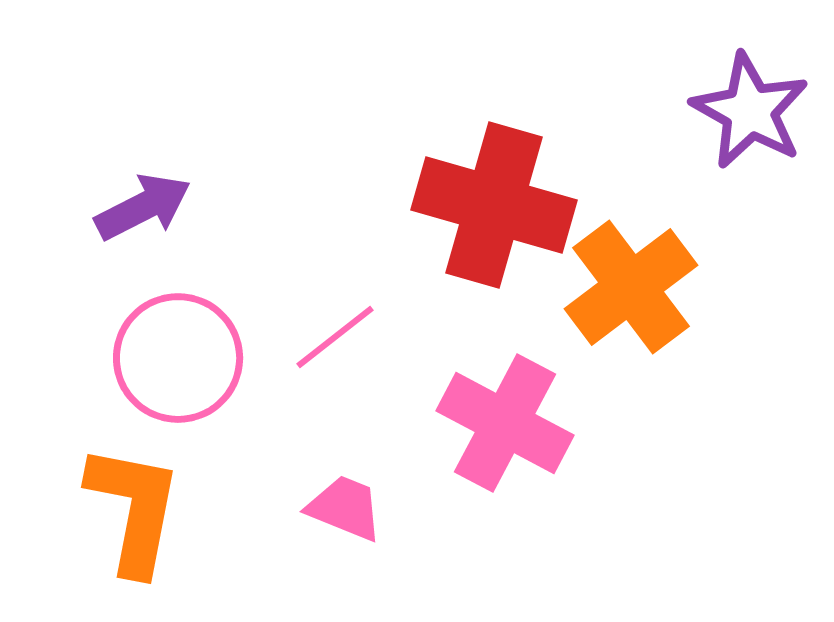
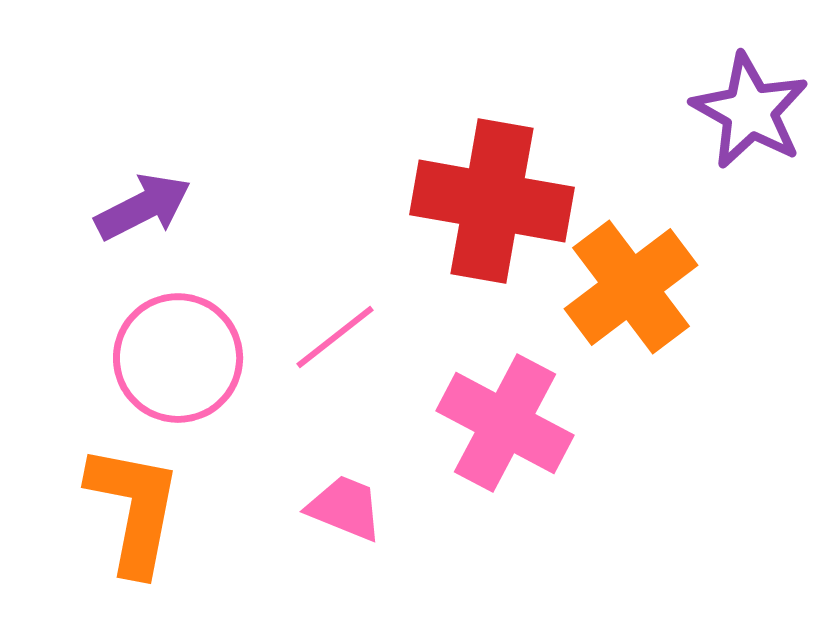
red cross: moved 2 px left, 4 px up; rotated 6 degrees counterclockwise
